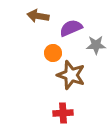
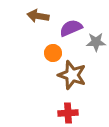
gray star: moved 3 px up
brown star: moved 1 px right
red cross: moved 5 px right
